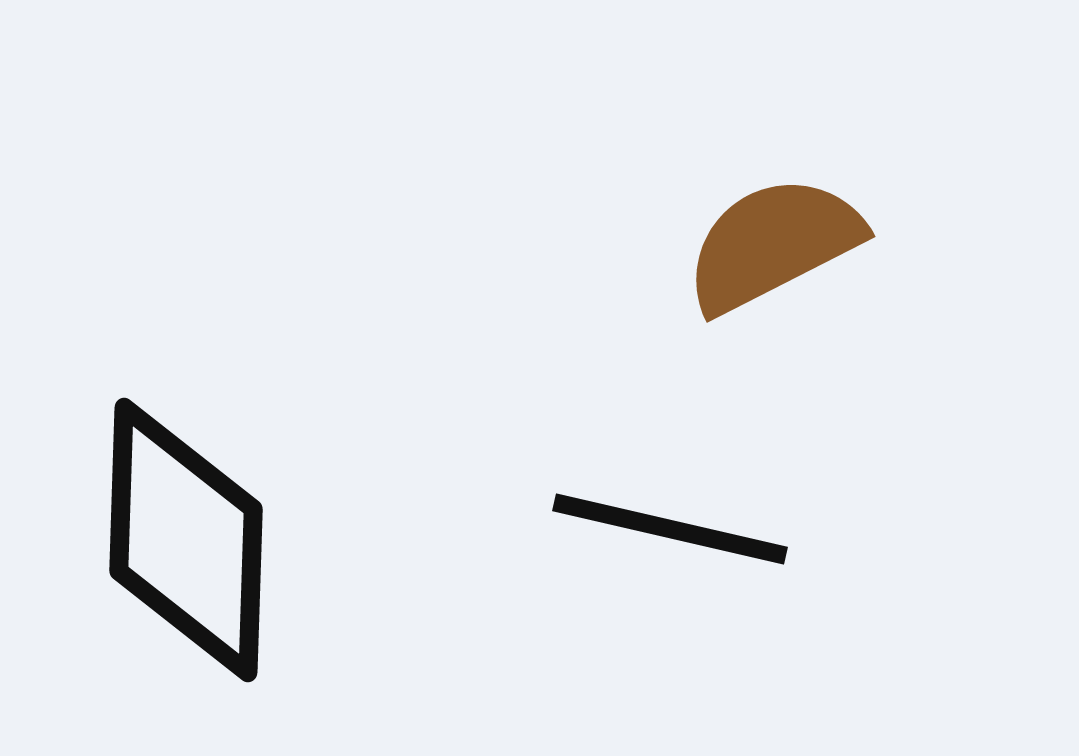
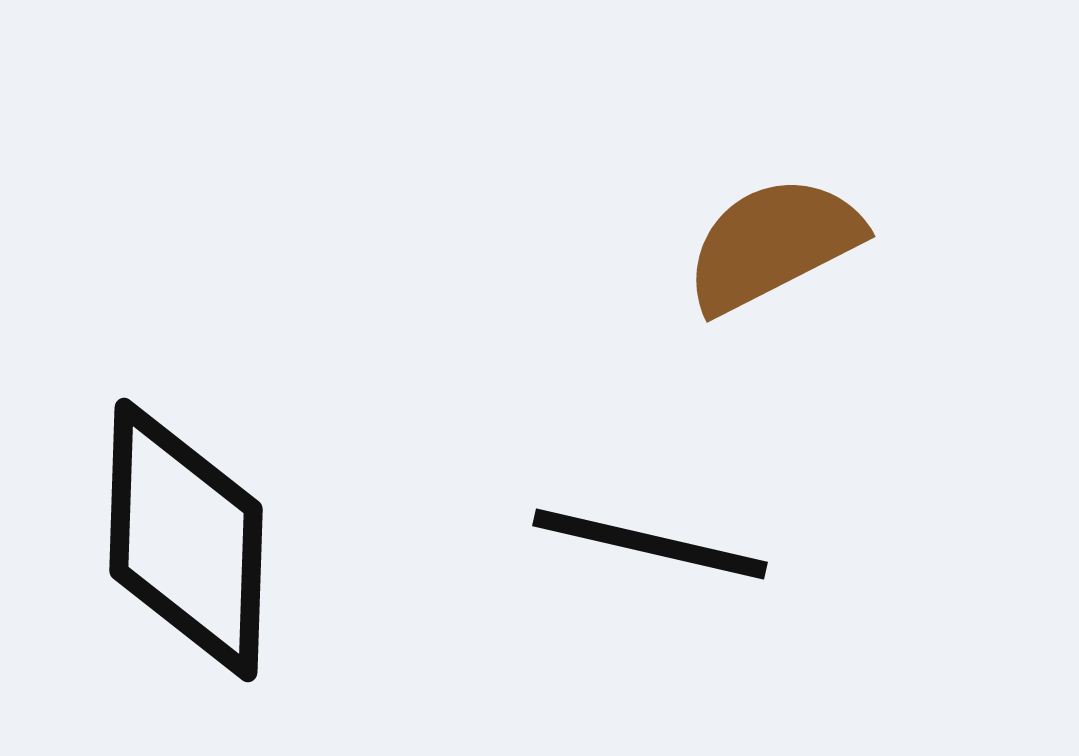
black line: moved 20 px left, 15 px down
